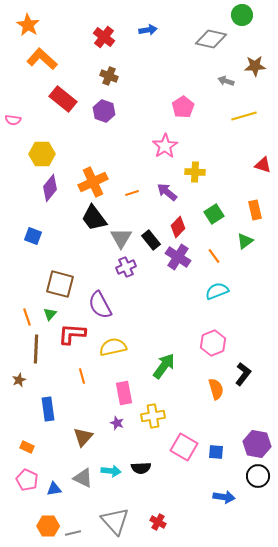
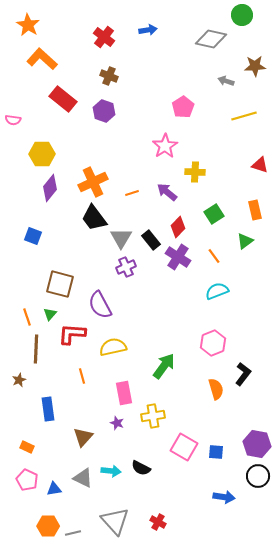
red triangle at (263, 165): moved 3 px left
black semicircle at (141, 468): rotated 30 degrees clockwise
